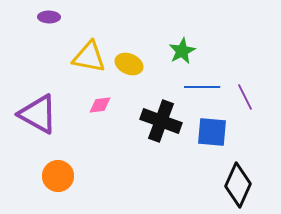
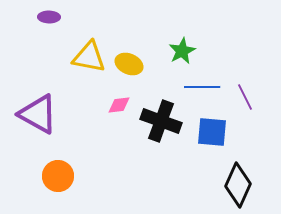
pink diamond: moved 19 px right
